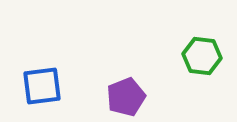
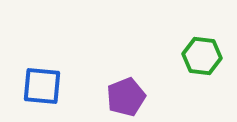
blue square: rotated 12 degrees clockwise
